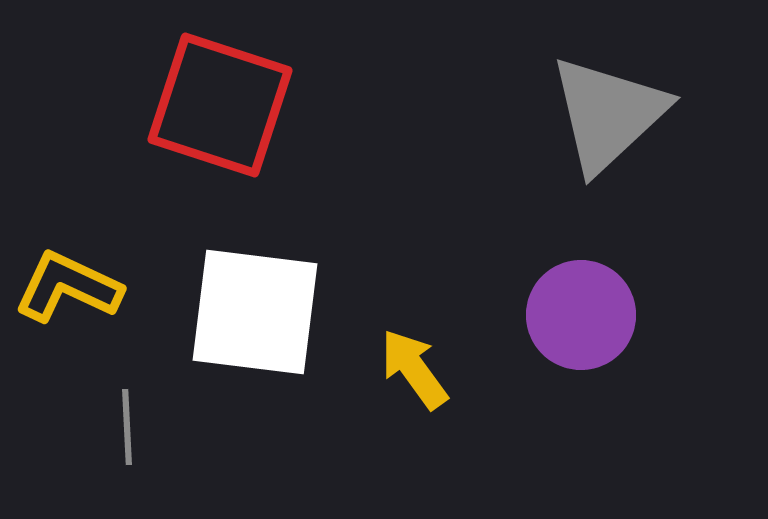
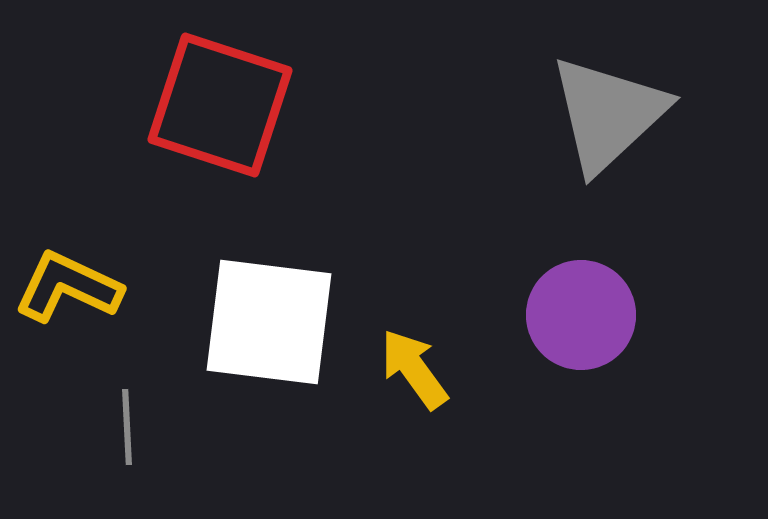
white square: moved 14 px right, 10 px down
